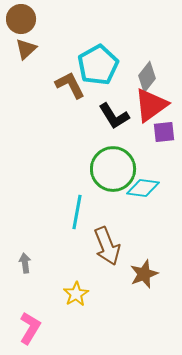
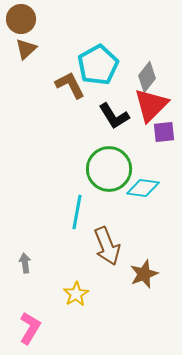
red triangle: rotated 9 degrees counterclockwise
green circle: moved 4 px left
